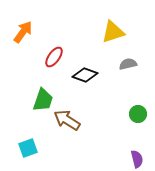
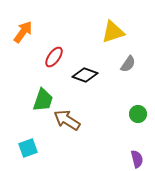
gray semicircle: rotated 138 degrees clockwise
